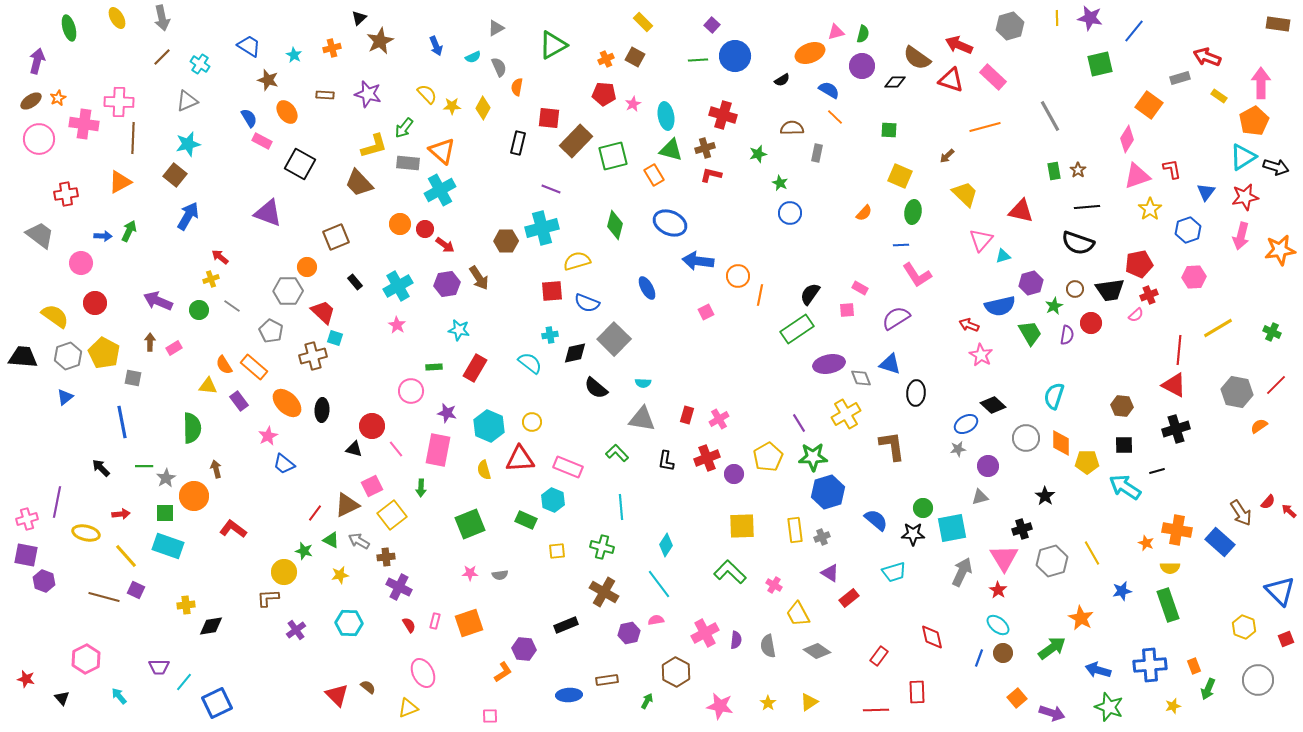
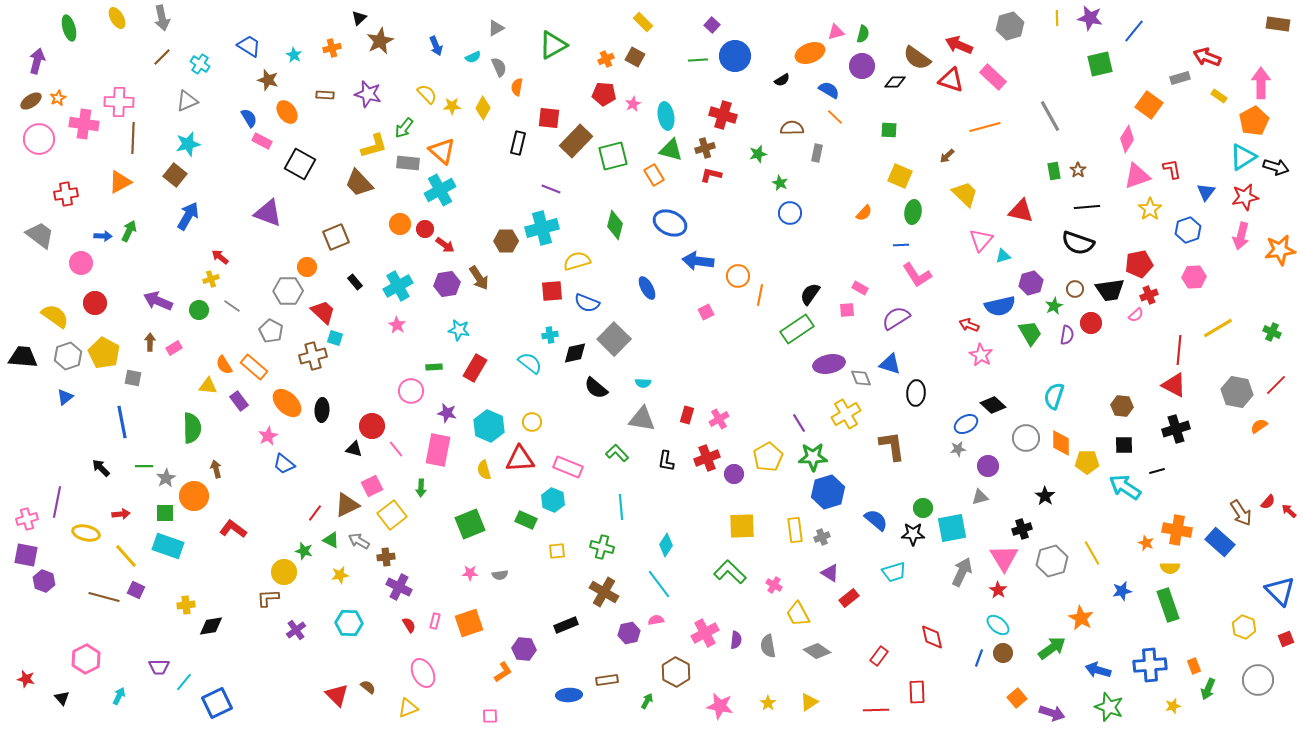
cyan arrow at (119, 696): rotated 66 degrees clockwise
